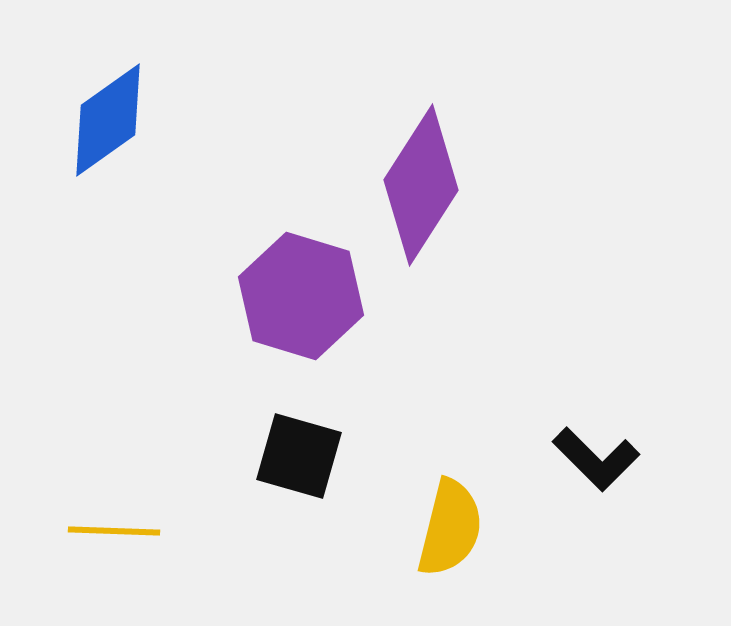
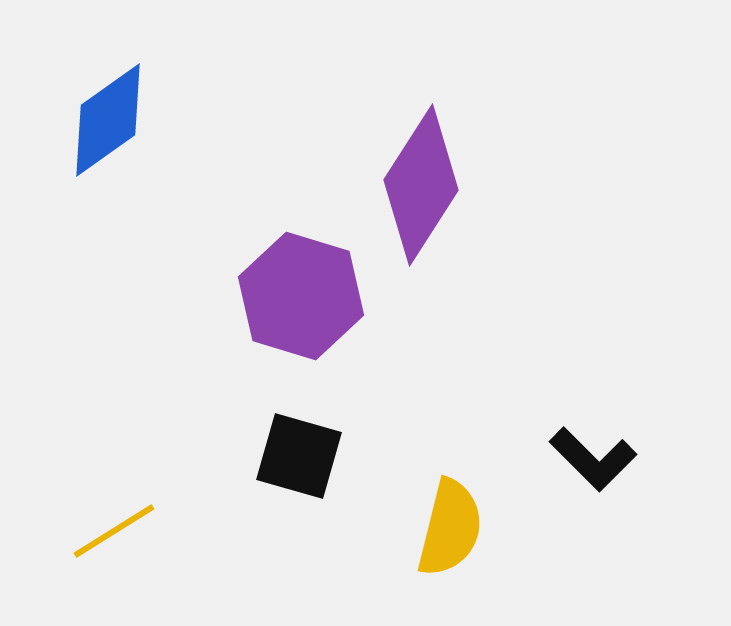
black L-shape: moved 3 px left
yellow line: rotated 34 degrees counterclockwise
